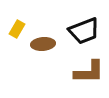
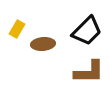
black trapezoid: moved 3 px right; rotated 24 degrees counterclockwise
